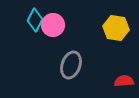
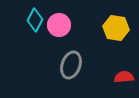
pink circle: moved 6 px right
red semicircle: moved 4 px up
